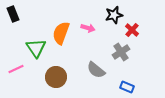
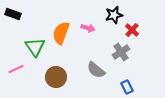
black rectangle: rotated 49 degrees counterclockwise
green triangle: moved 1 px left, 1 px up
blue rectangle: rotated 40 degrees clockwise
